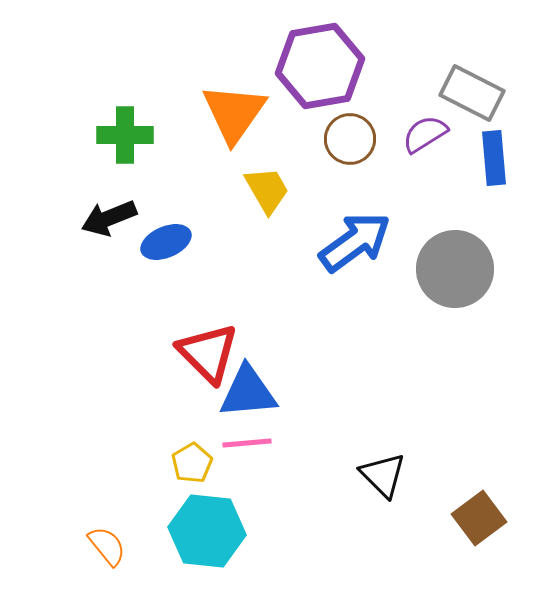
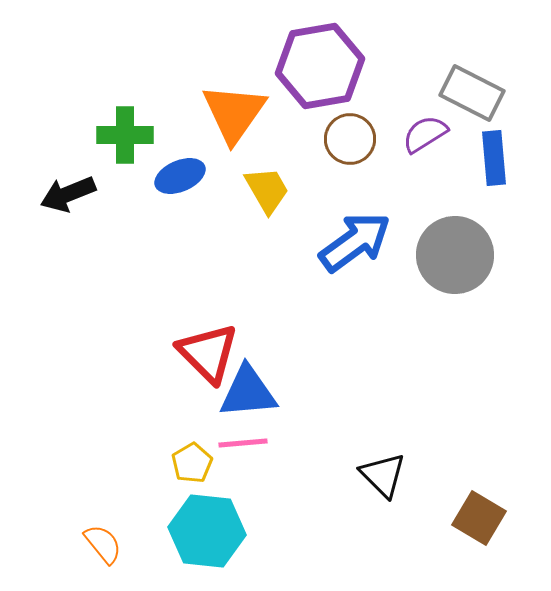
black arrow: moved 41 px left, 24 px up
blue ellipse: moved 14 px right, 66 px up
gray circle: moved 14 px up
pink line: moved 4 px left
brown square: rotated 22 degrees counterclockwise
orange semicircle: moved 4 px left, 2 px up
